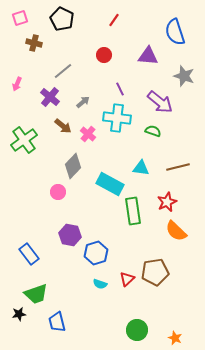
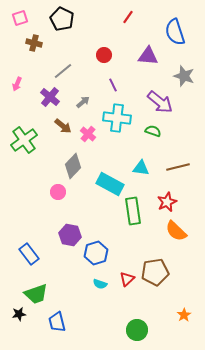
red line: moved 14 px right, 3 px up
purple line: moved 7 px left, 4 px up
orange star: moved 9 px right, 23 px up; rotated 16 degrees clockwise
